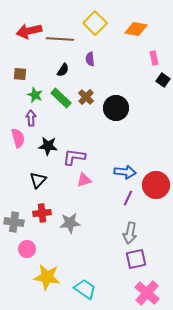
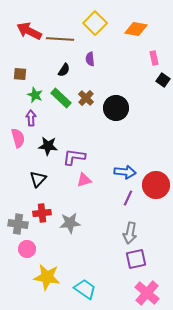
red arrow: rotated 40 degrees clockwise
black semicircle: moved 1 px right
brown cross: moved 1 px down
black triangle: moved 1 px up
gray cross: moved 4 px right, 2 px down
